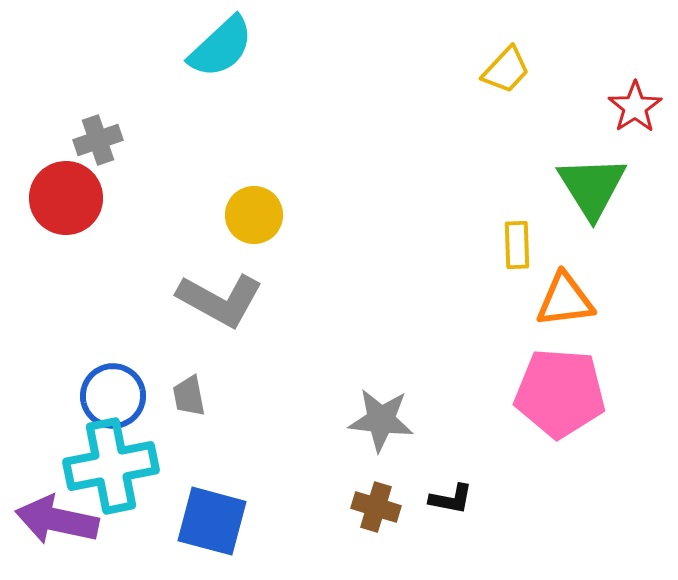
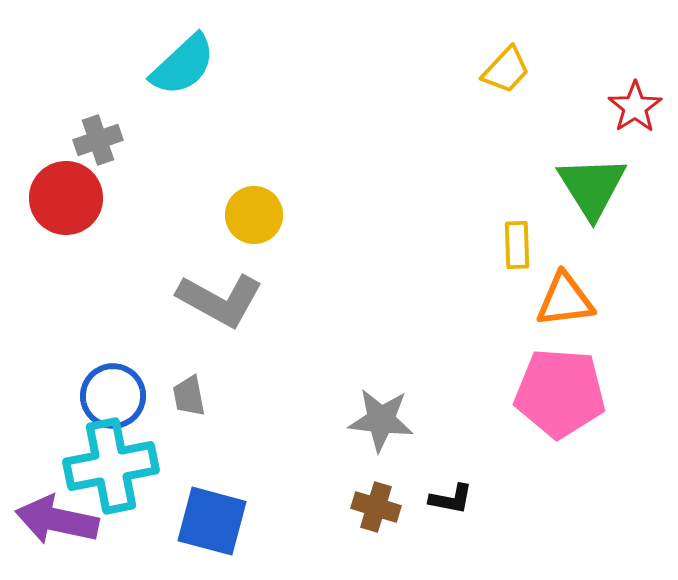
cyan semicircle: moved 38 px left, 18 px down
